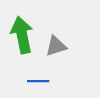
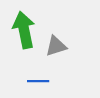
green arrow: moved 2 px right, 5 px up
